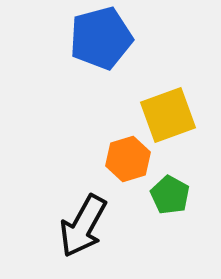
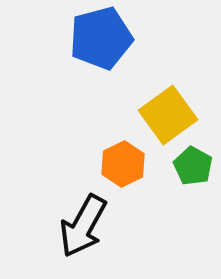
yellow square: rotated 16 degrees counterclockwise
orange hexagon: moved 5 px left, 5 px down; rotated 9 degrees counterclockwise
green pentagon: moved 23 px right, 29 px up
